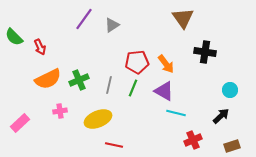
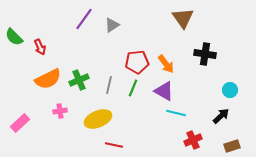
black cross: moved 2 px down
